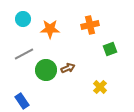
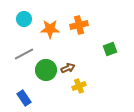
cyan circle: moved 1 px right
orange cross: moved 11 px left
yellow cross: moved 21 px left, 1 px up; rotated 24 degrees clockwise
blue rectangle: moved 2 px right, 3 px up
